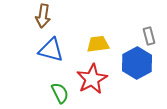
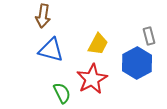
yellow trapezoid: rotated 125 degrees clockwise
green semicircle: moved 2 px right
